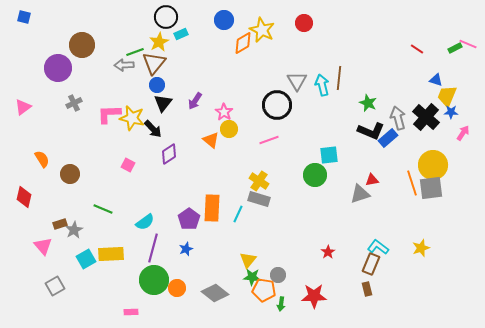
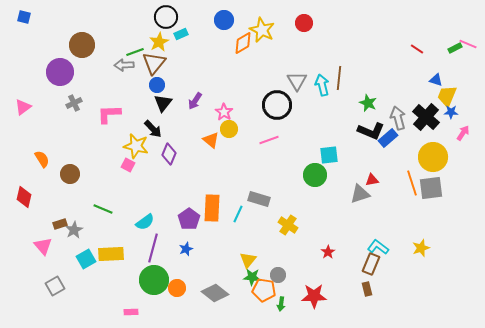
purple circle at (58, 68): moved 2 px right, 4 px down
yellow star at (132, 118): moved 4 px right, 28 px down
purple diamond at (169, 154): rotated 35 degrees counterclockwise
yellow circle at (433, 165): moved 8 px up
yellow cross at (259, 181): moved 29 px right, 44 px down
